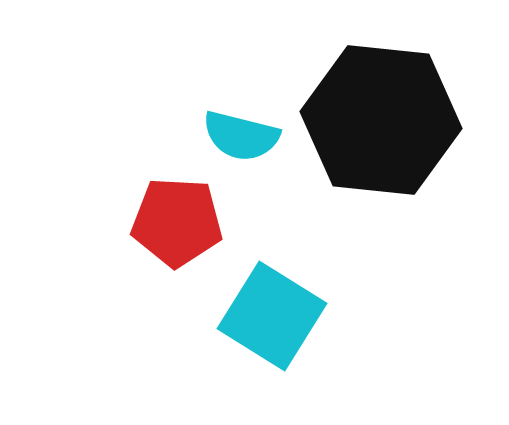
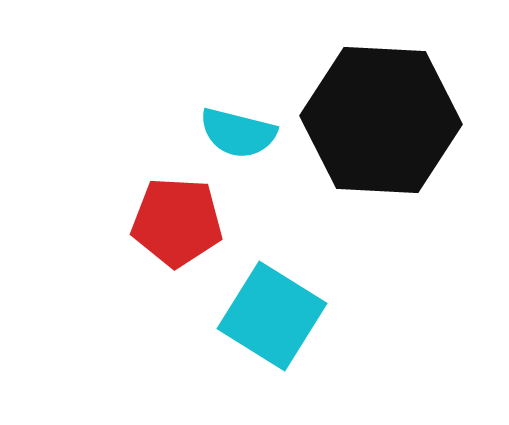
black hexagon: rotated 3 degrees counterclockwise
cyan semicircle: moved 3 px left, 3 px up
